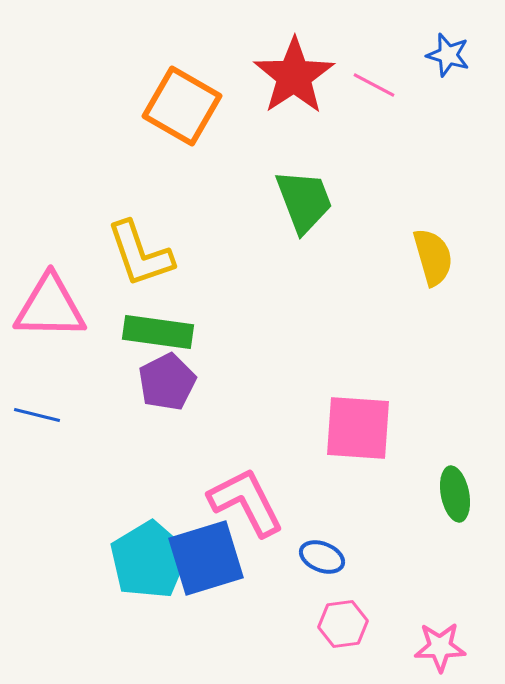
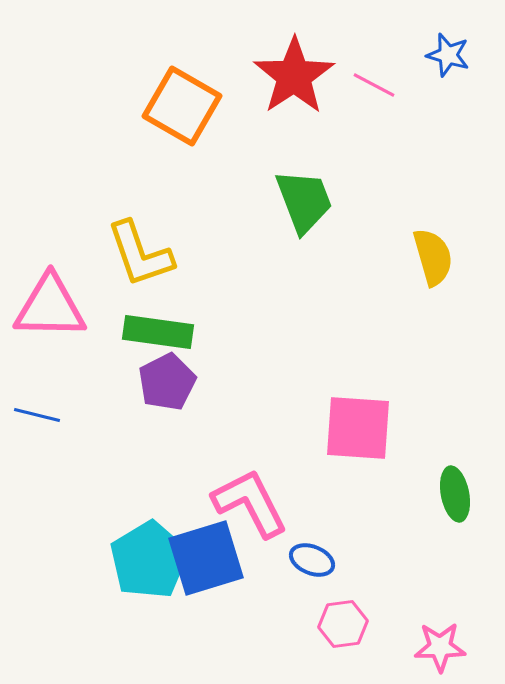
pink L-shape: moved 4 px right, 1 px down
blue ellipse: moved 10 px left, 3 px down
